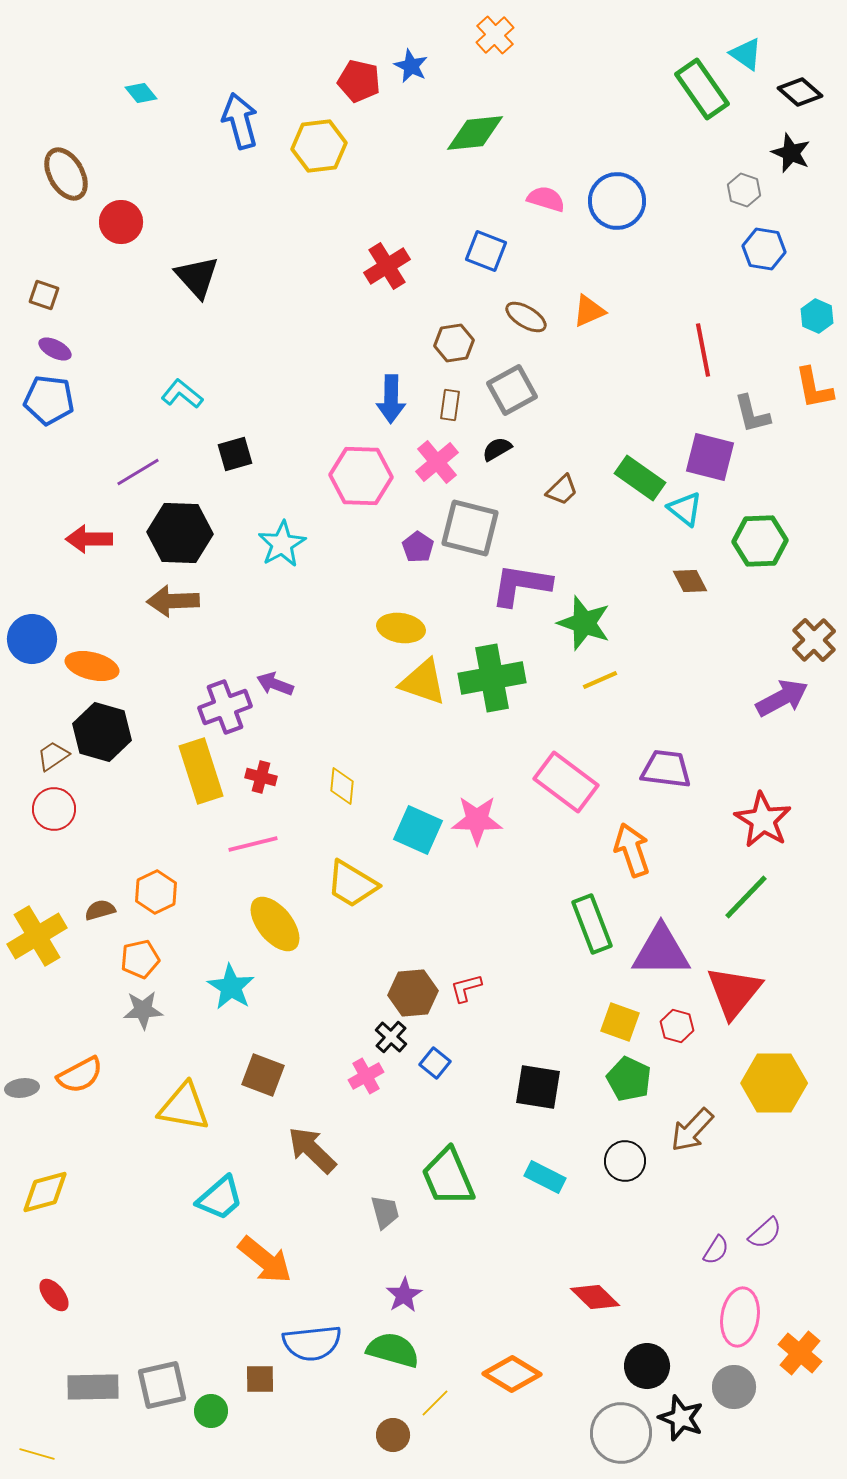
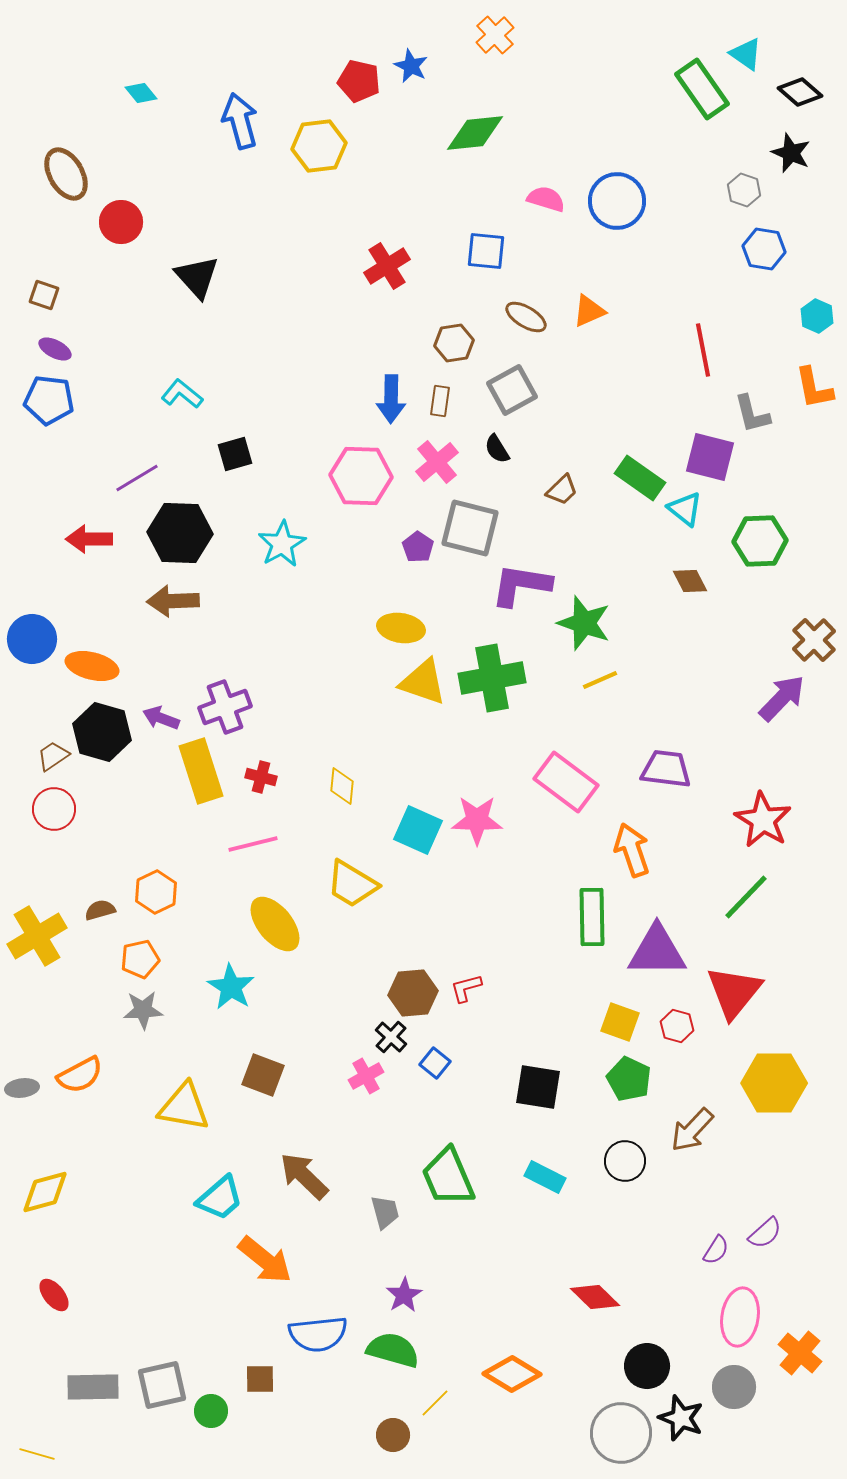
blue square at (486, 251): rotated 15 degrees counterclockwise
brown rectangle at (450, 405): moved 10 px left, 4 px up
black semicircle at (497, 449): rotated 92 degrees counterclockwise
purple line at (138, 472): moved 1 px left, 6 px down
purple arrow at (275, 684): moved 114 px left, 34 px down
purple arrow at (782, 698): rotated 18 degrees counterclockwise
green rectangle at (592, 924): moved 7 px up; rotated 20 degrees clockwise
purple triangle at (661, 951): moved 4 px left
brown arrow at (312, 1150): moved 8 px left, 26 px down
blue semicircle at (312, 1343): moved 6 px right, 9 px up
